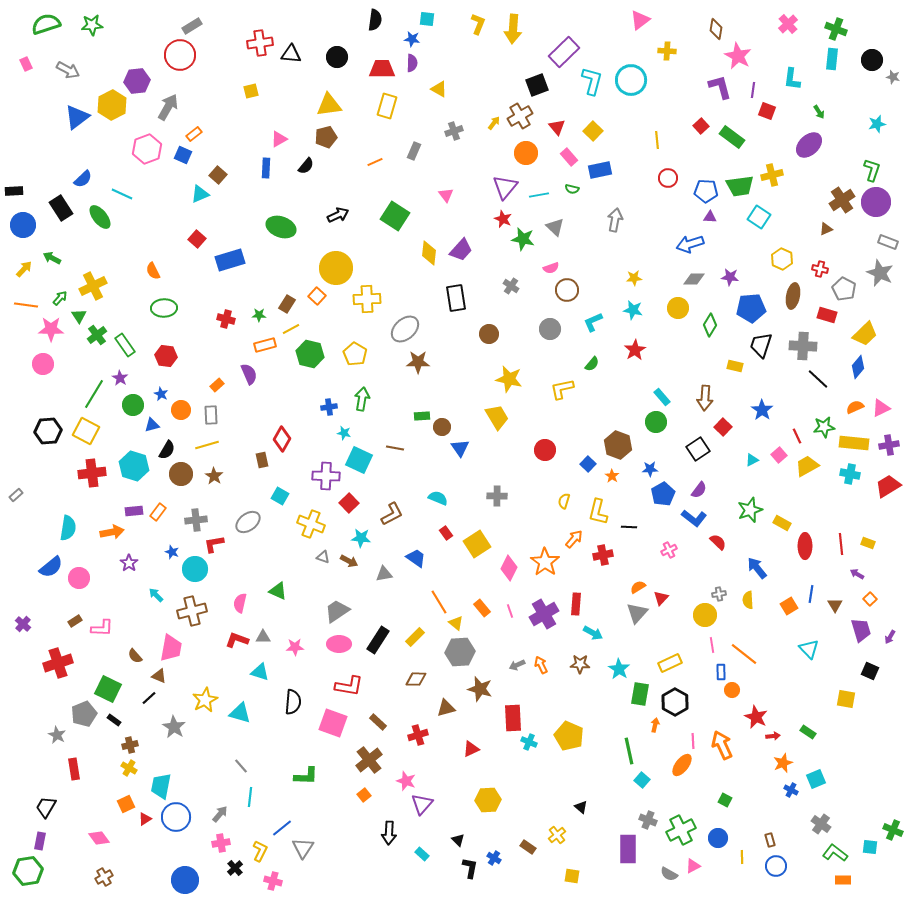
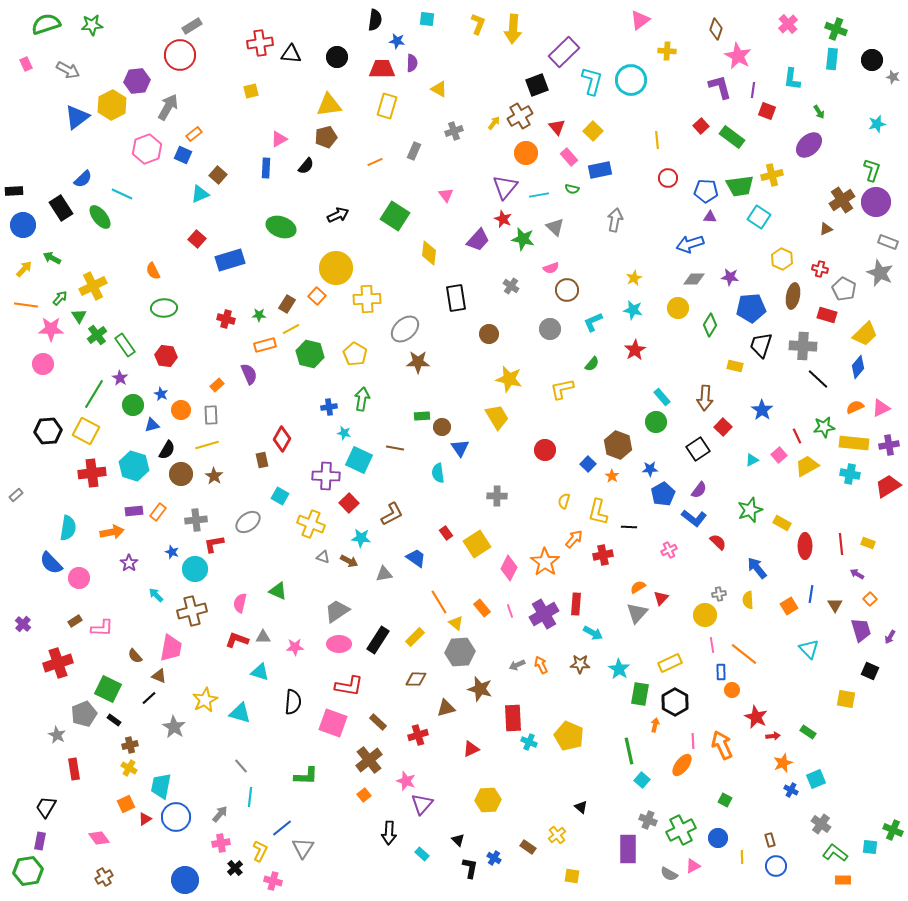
brown diamond at (716, 29): rotated 10 degrees clockwise
blue star at (412, 39): moved 15 px left, 2 px down
purple trapezoid at (461, 250): moved 17 px right, 10 px up
yellow star at (634, 278): rotated 21 degrees counterclockwise
cyan semicircle at (438, 498): moved 25 px up; rotated 120 degrees counterclockwise
blue semicircle at (51, 567): moved 4 px up; rotated 85 degrees clockwise
